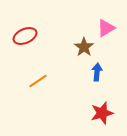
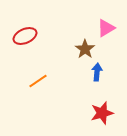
brown star: moved 1 px right, 2 px down
